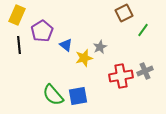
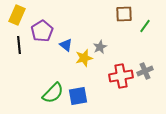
brown square: moved 1 px down; rotated 24 degrees clockwise
green line: moved 2 px right, 4 px up
green semicircle: moved 2 px up; rotated 95 degrees counterclockwise
